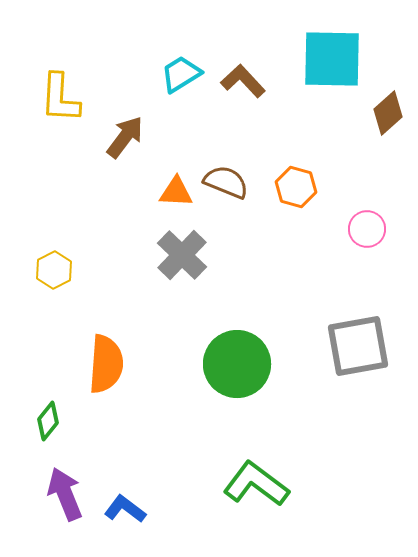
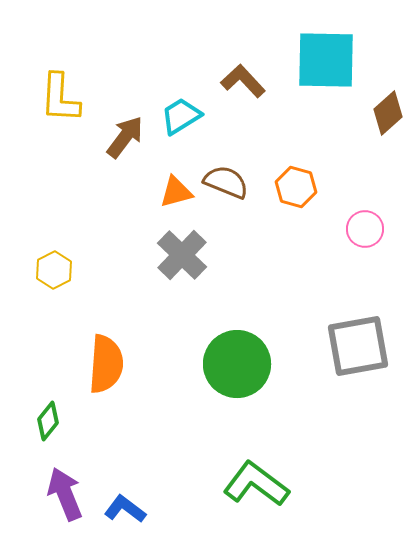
cyan square: moved 6 px left, 1 px down
cyan trapezoid: moved 42 px down
orange triangle: rotated 18 degrees counterclockwise
pink circle: moved 2 px left
